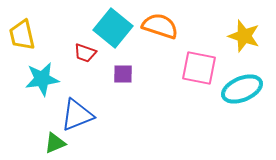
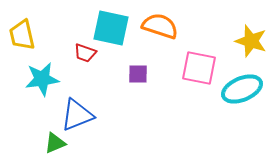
cyan square: moved 2 px left; rotated 27 degrees counterclockwise
yellow star: moved 7 px right, 5 px down
purple square: moved 15 px right
